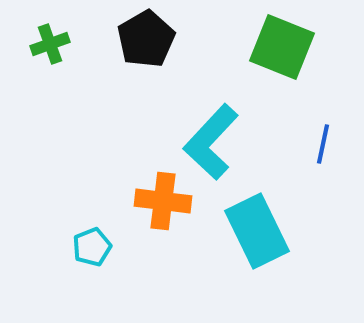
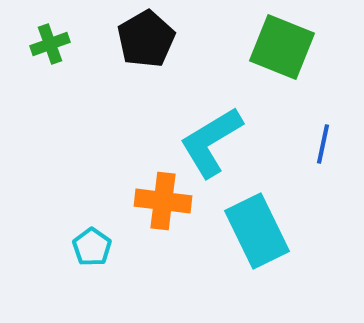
cyan L-shape: rotated 16 degrees clockwise
cyan pentagon: rotated 15 degrees counterclockwise
